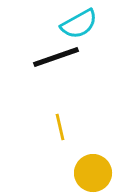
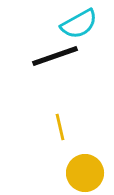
black line: moved 1 px left, 1 px up
yellow circle: moved 8 px left
